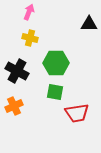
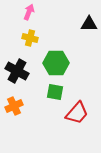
red trapezoid: rotated 40 degrees counterclockwise
